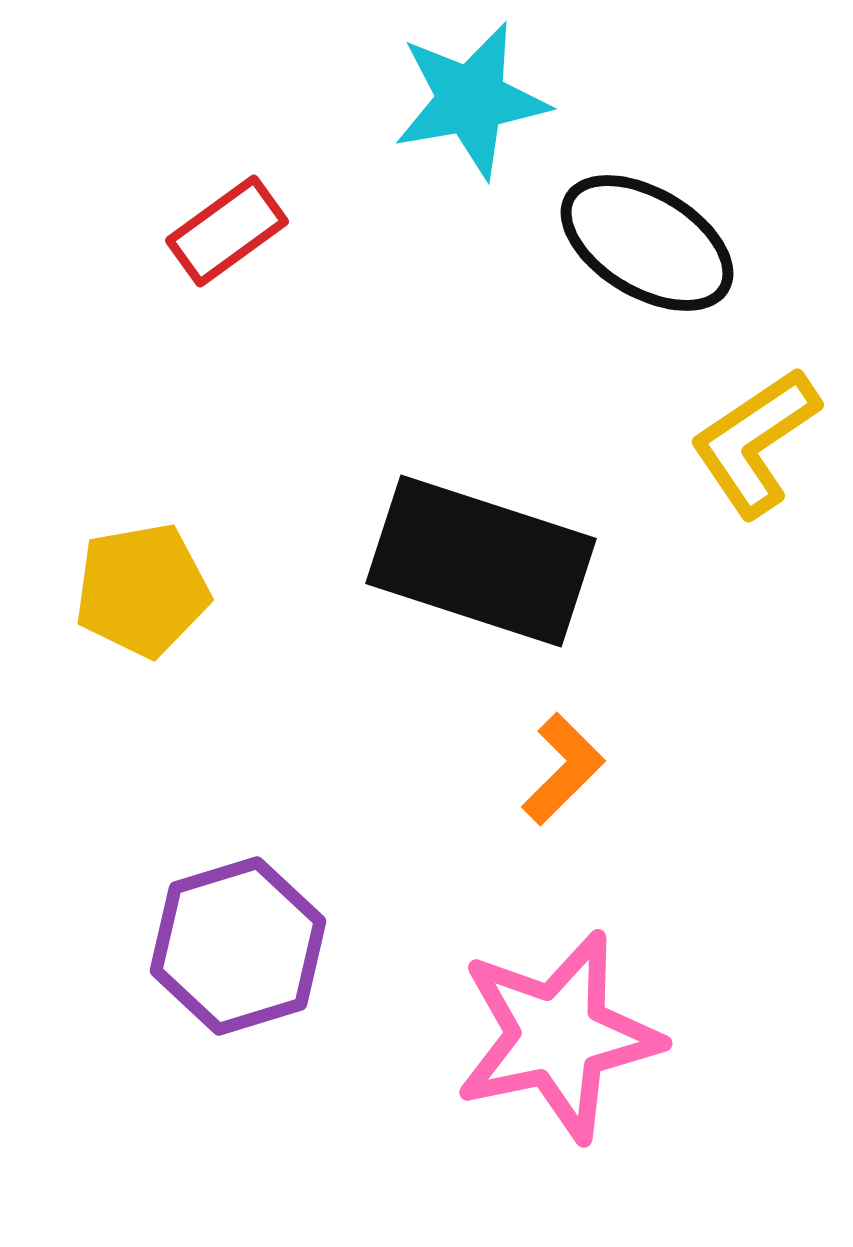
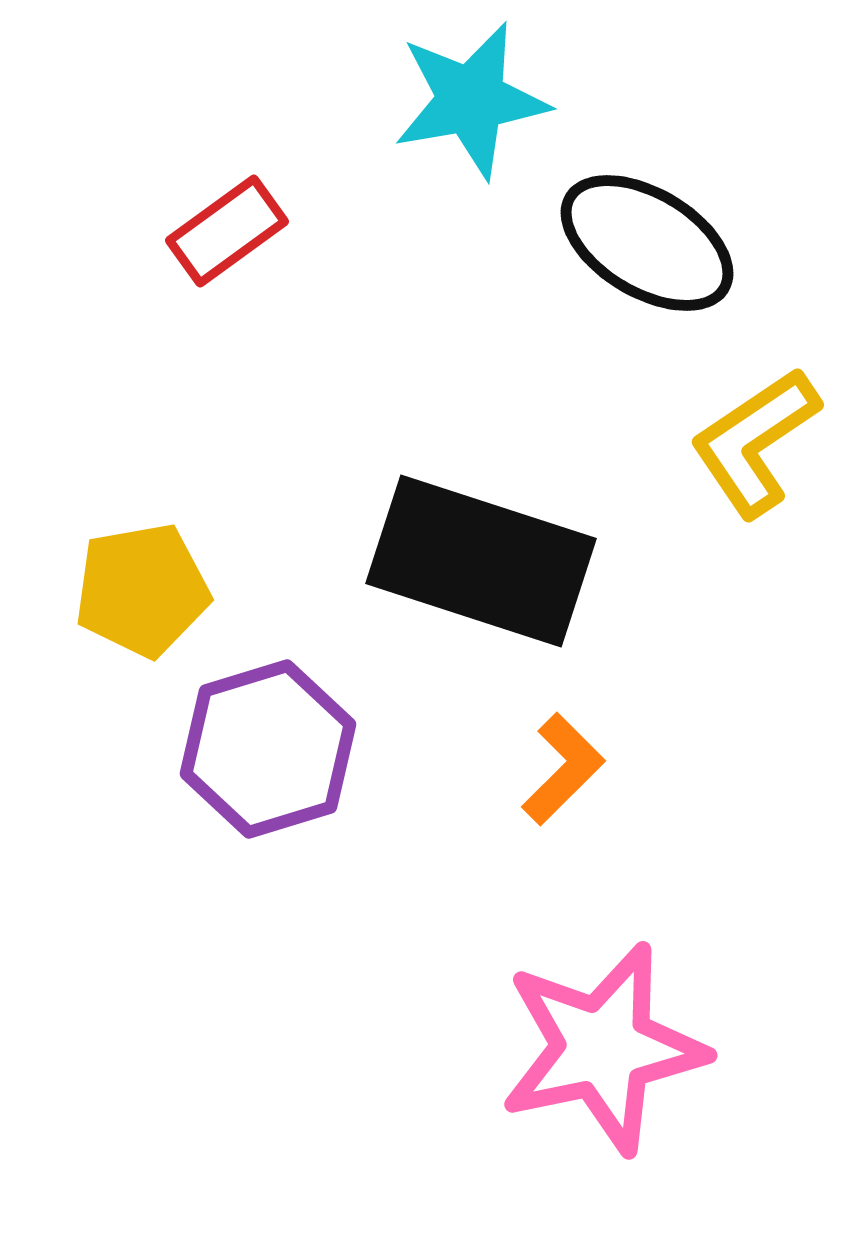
purple hexagon: moved 30 px right, 197 px up
pink star: moved 45 px right, 12 px down
